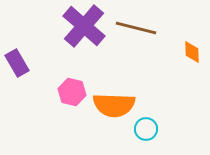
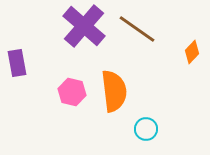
brown line: moved 1 px right, 1 px down; rotated 21 degrees clockwise
orange diamond: rotated 45 degrees clockwise
purple rectangle: rotated 20 degrees clockwise
orange semicircle: moved 14 px up; rotated 99 degrees counterclockwise
